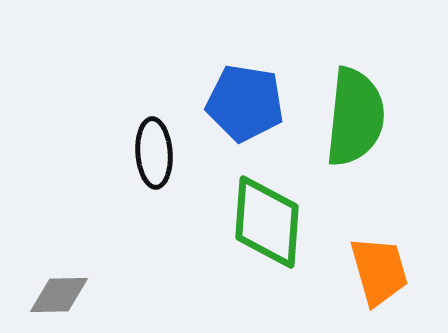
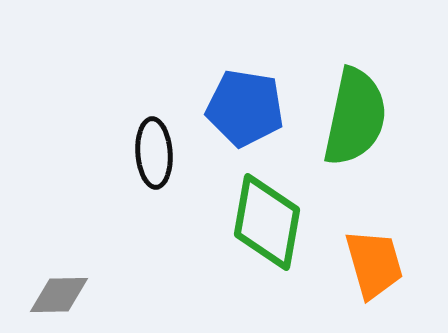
blue pentagon: moved 5 px down
green semicircle: rotated 6 degrees clockwise
green diamond: rotated 6 degrees clockwise
orange trapezoid: moved 5 px left, 7 px up
